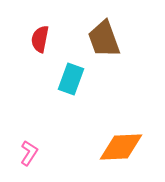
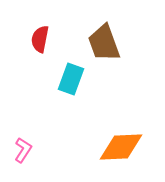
brown trapezoid: moved 4 px down
pink L-shape: moved 6 px left, 3 px up
